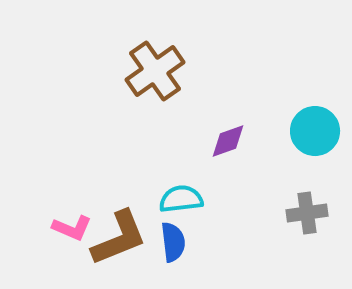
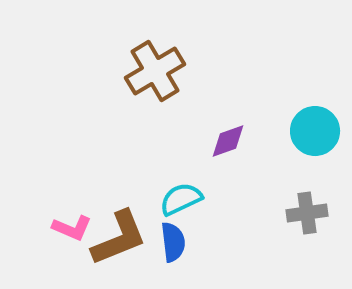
brown cross: rotated 4 degrees clockwise
cyan semicircle: rotated 18 degrees counterclockwise
